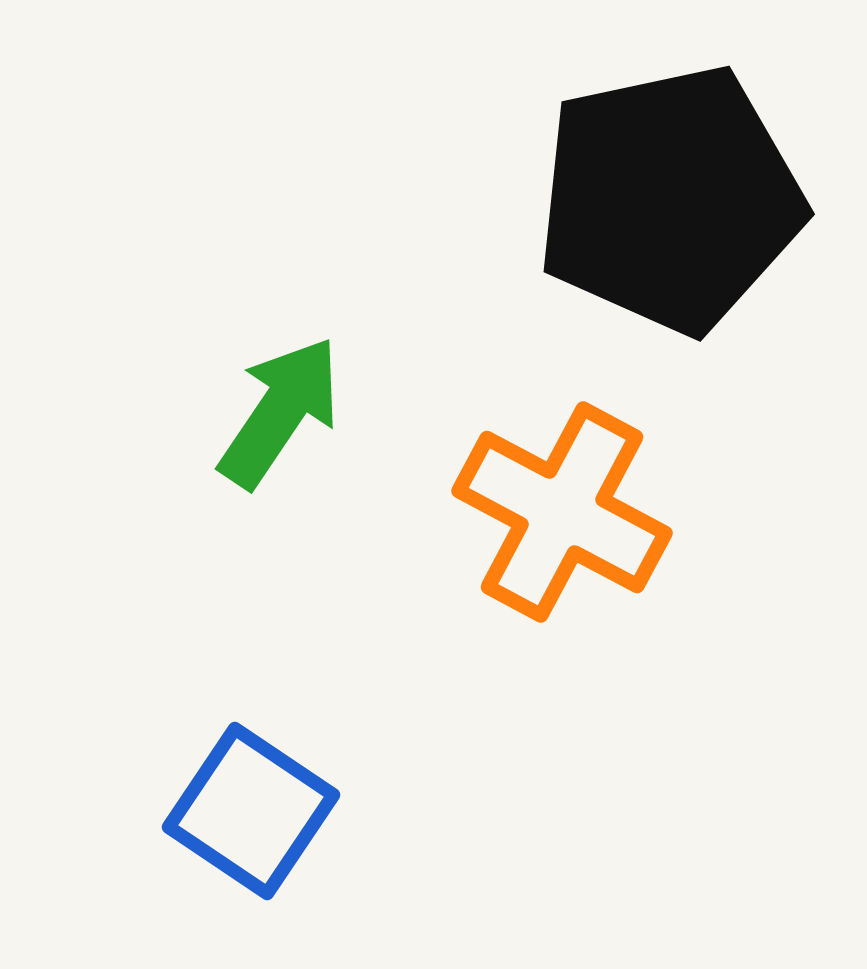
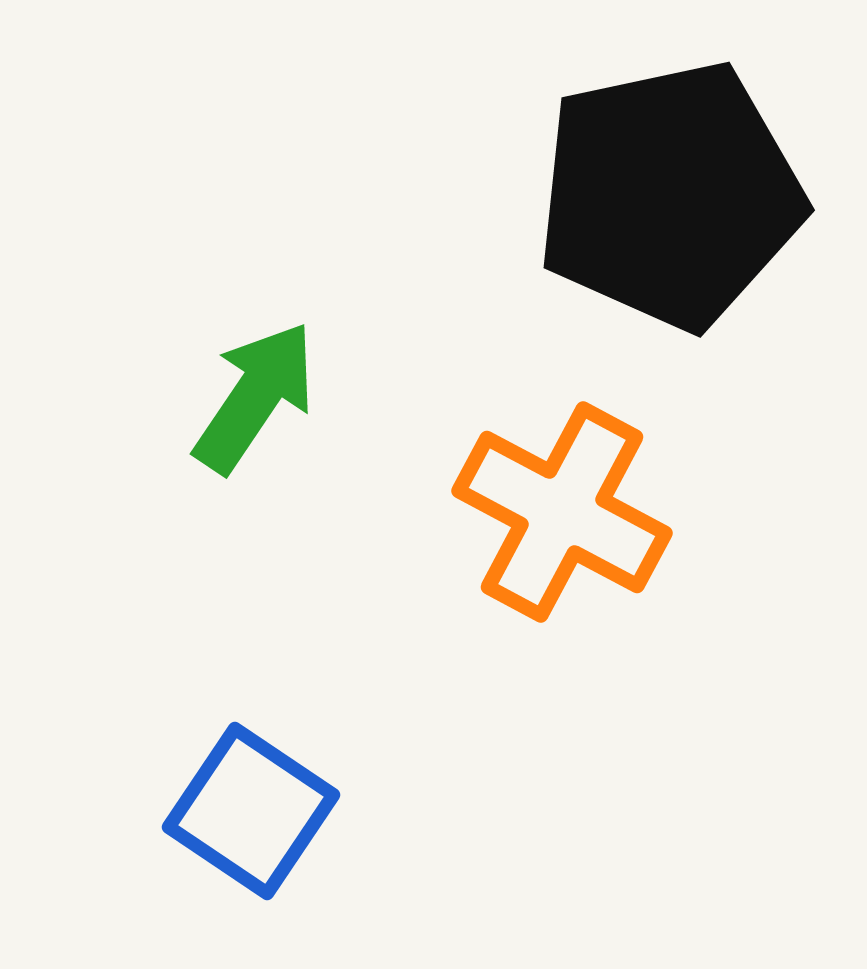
black pentagon: moved 4 px up
green arrow: moved 25 px left, 15 px up
